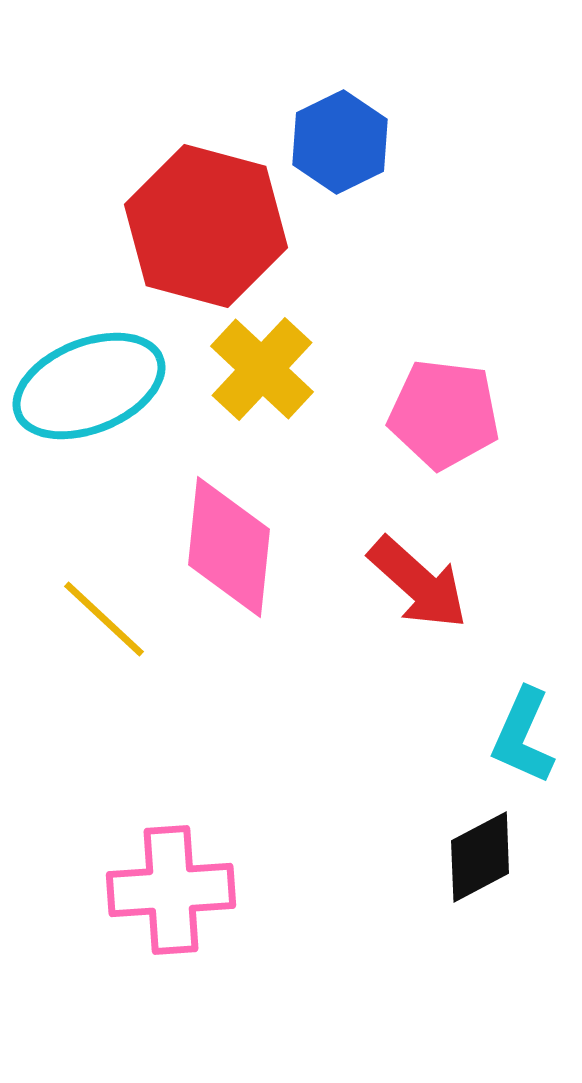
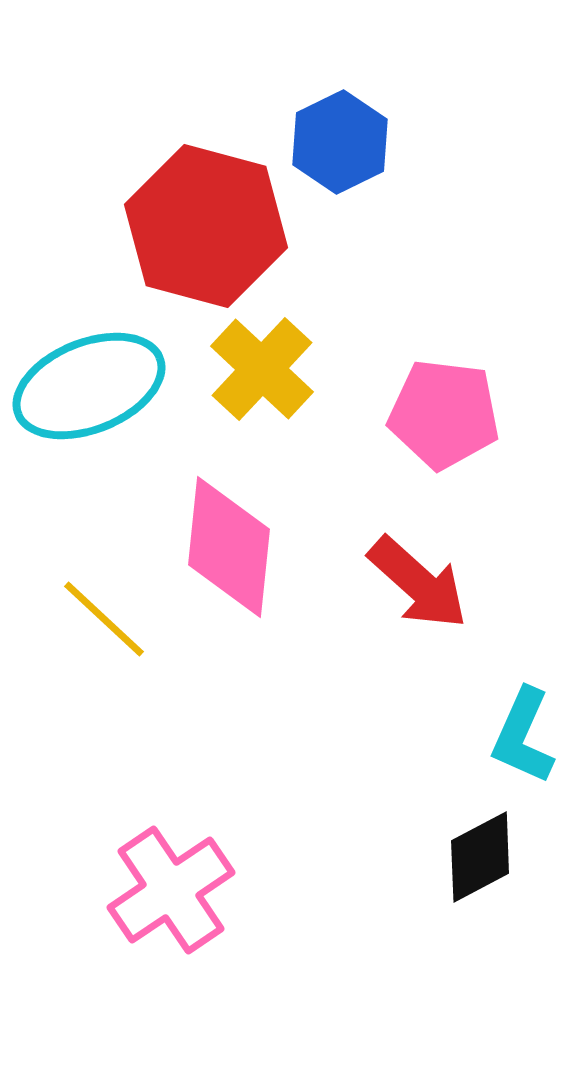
pink cross: rotated 30 degrees counterclockwise
